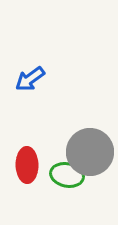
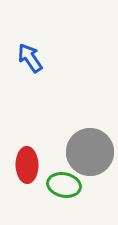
blue arrow: moved 21 px up; rotated 92 degrees clockwise
green ellipse: moved 3 px left, 10 px down
